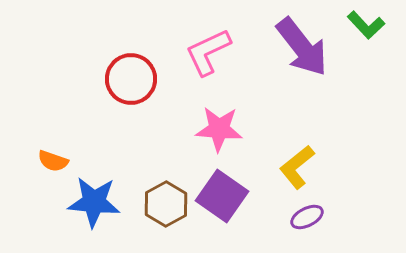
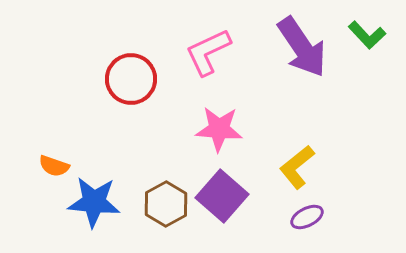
green L-shape: moved 1 px right, 10 px down
purple arrow: rotated 4 degrees clockwise
orange semicircle: moved 1 px right, 5 px down
purple square: rotated 6 degrees clockwise
